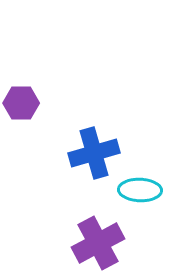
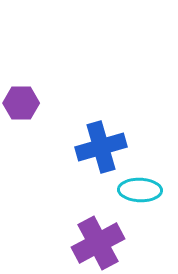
blue cross: moved 7 px right, 6 px up
